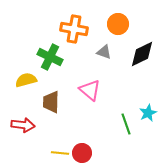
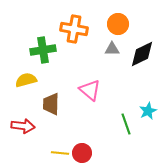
gray triangle: moved 8 px right, 3 px up; rotated 21 degrees counterclockwise
green cross: moved 7 px left, 7 px up; rotated 35 degrees counterclockwise
brown trapezoid: moved 2 px down
cyan star: moved 2 px up
red arrow: moved 1 px down
